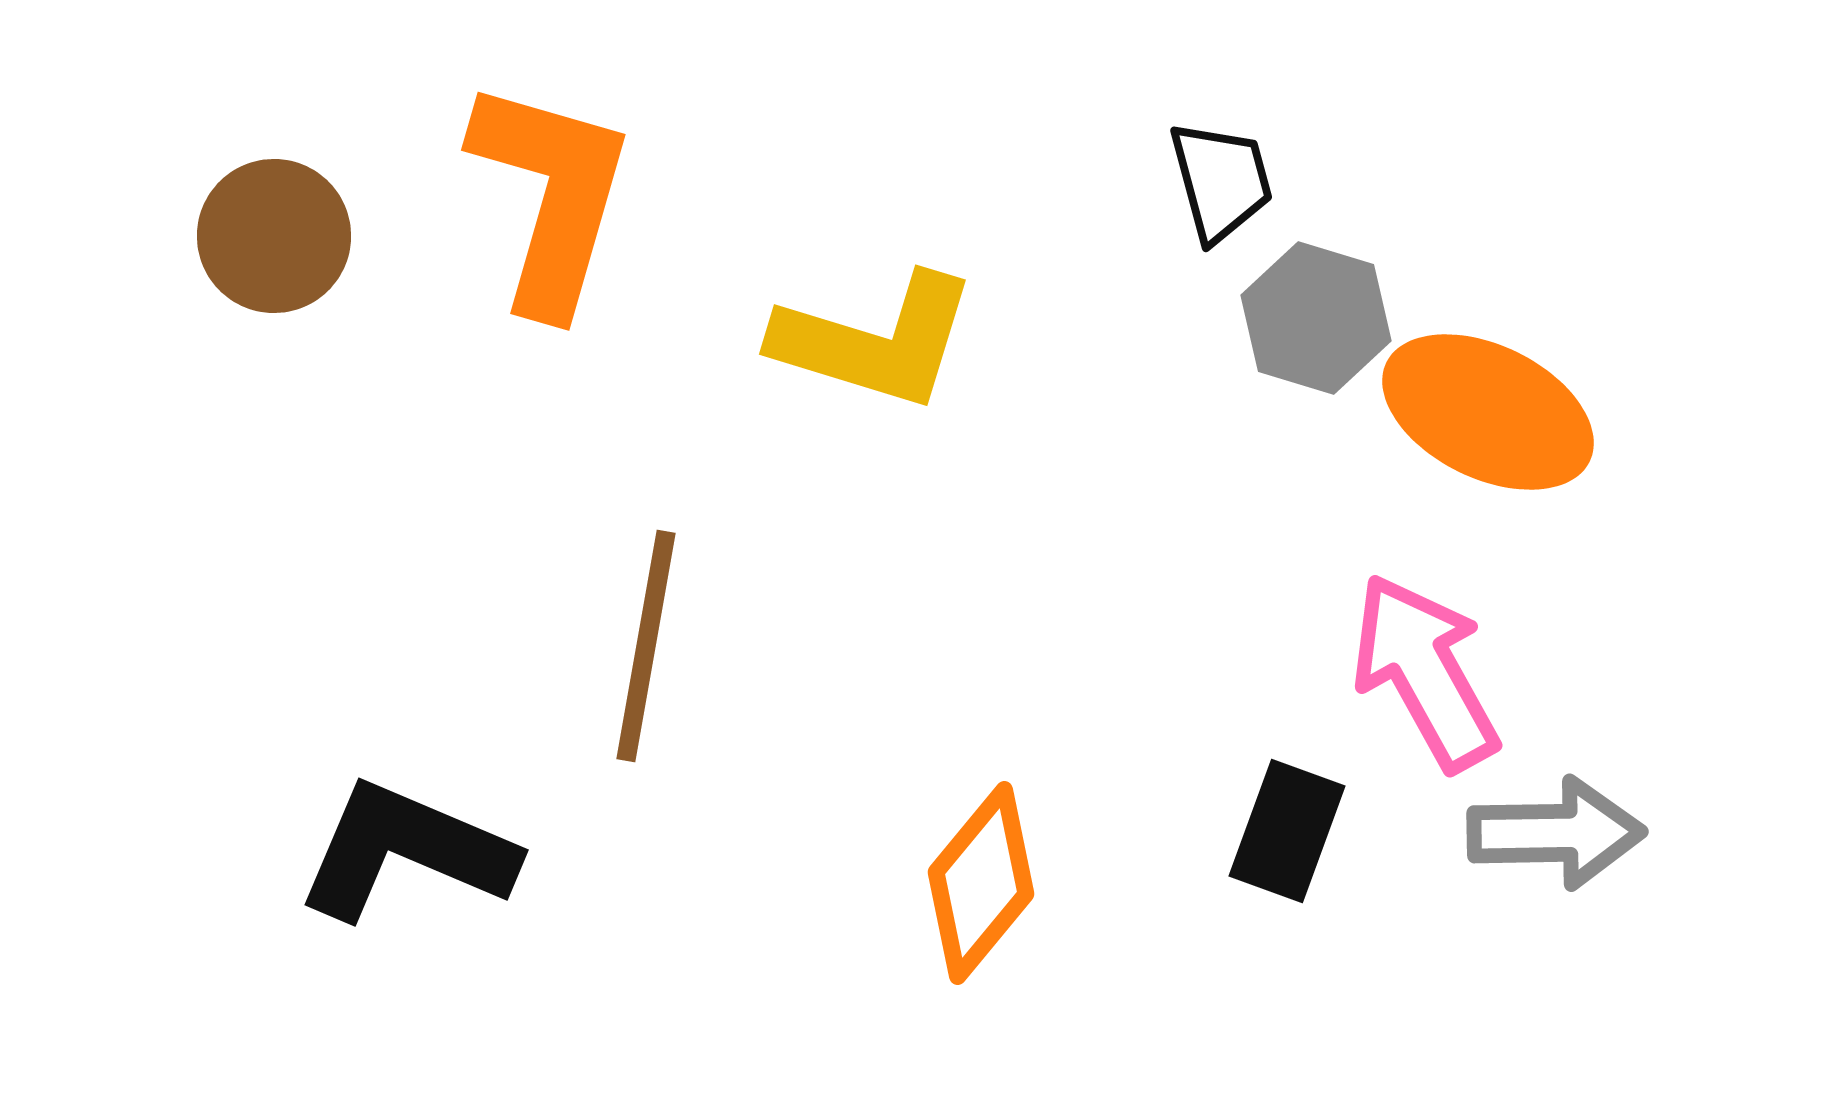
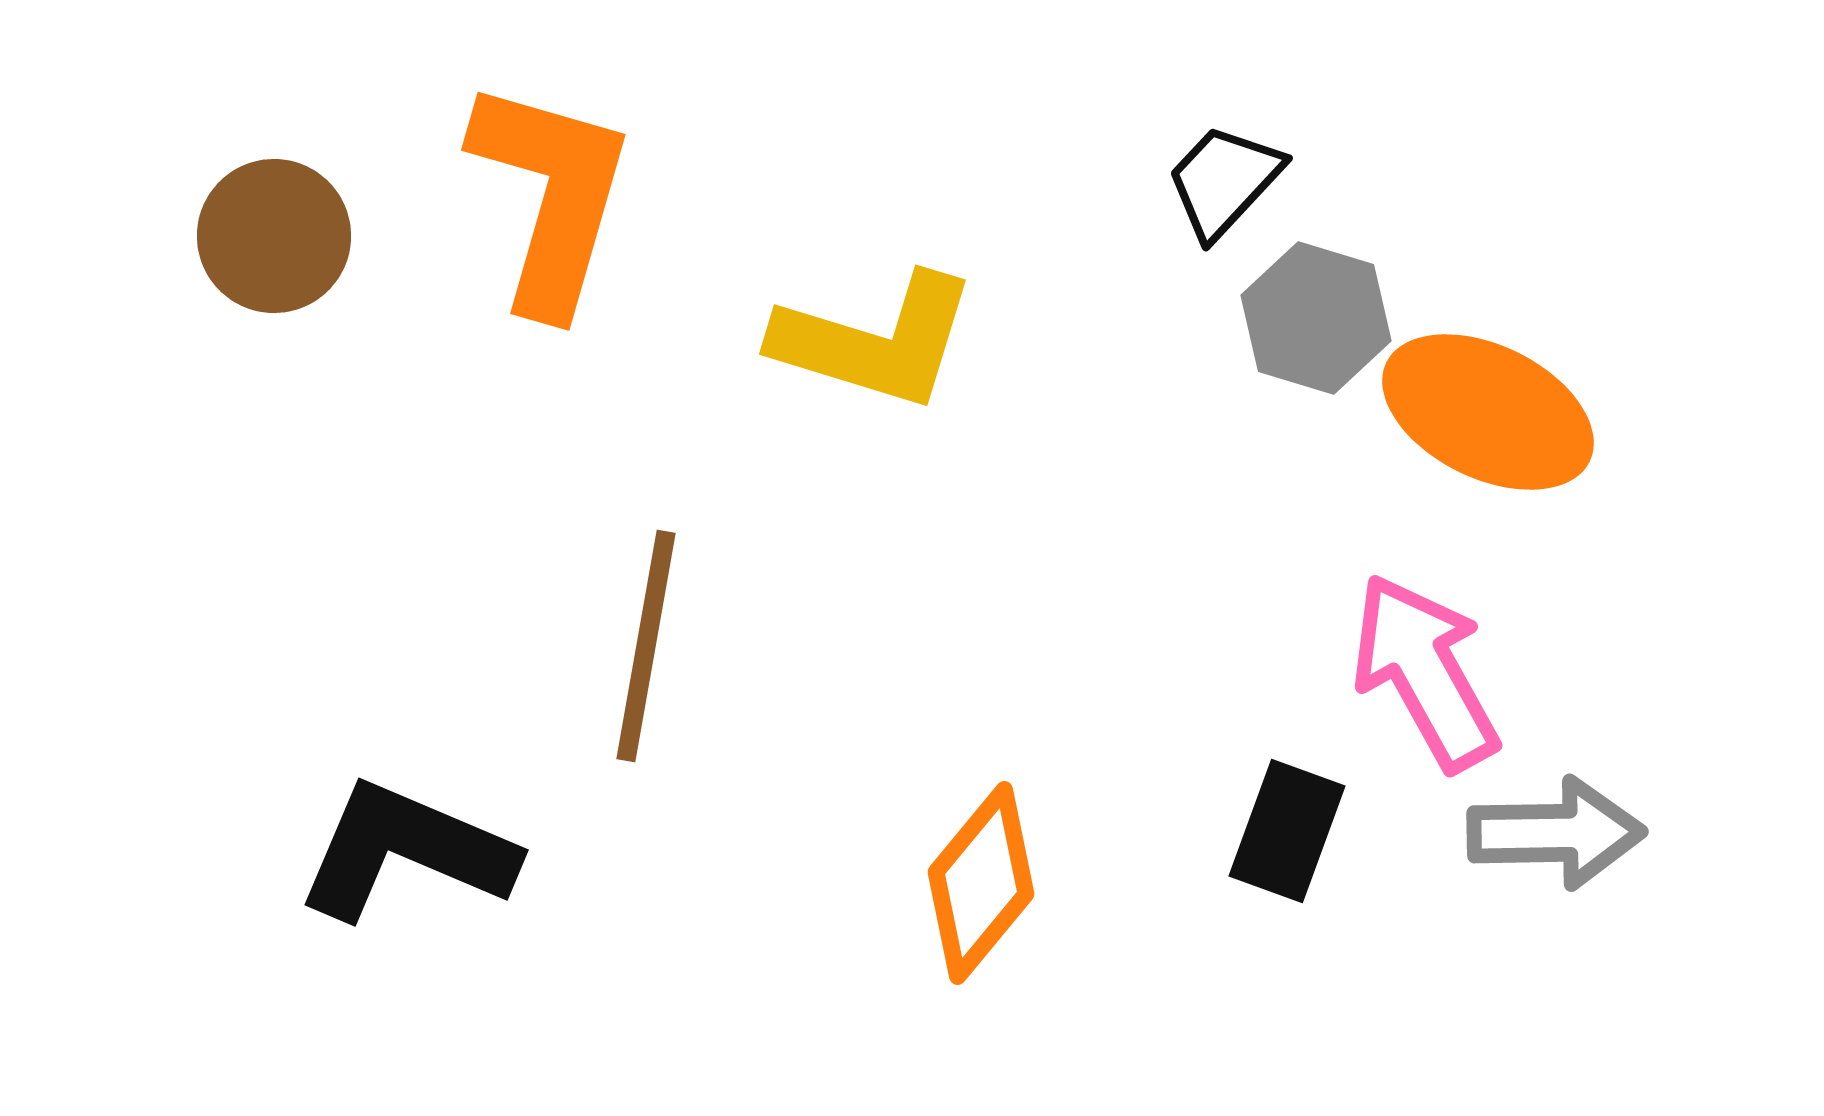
black trapezoid: moved 3 px right; rotated 122 degrees counterclockwise
